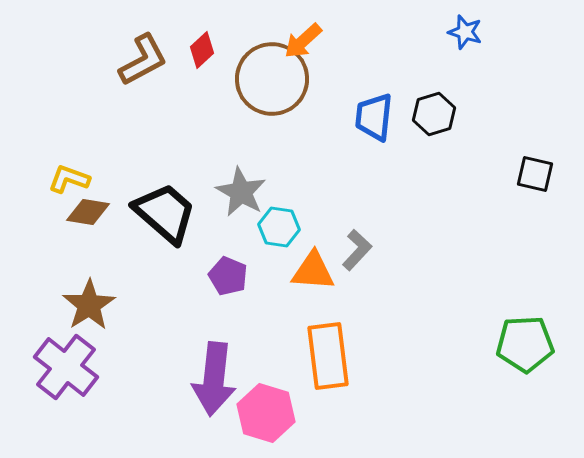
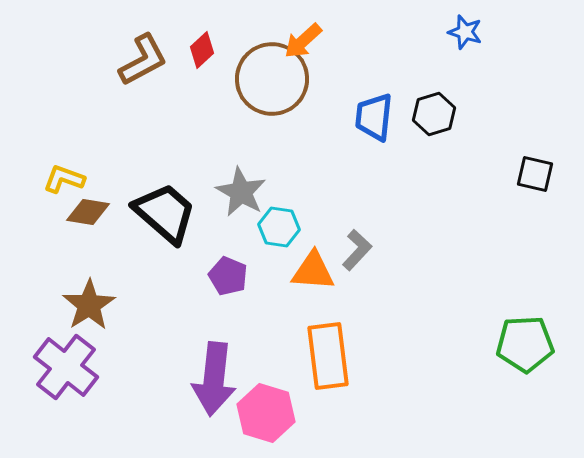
yellow L-shape: moved 5 px left
